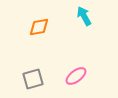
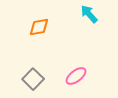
cyan arrow: moved 5 px right, 2 px up; rotated 12 degrees counterclockwise
gray square: rotated 30 degrees counterclockwise
